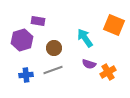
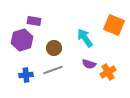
purple rectangle: moved 4 px left
